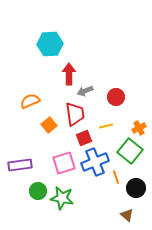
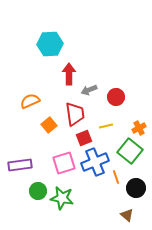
gray arrow: moved 4 px right, 1 px up
